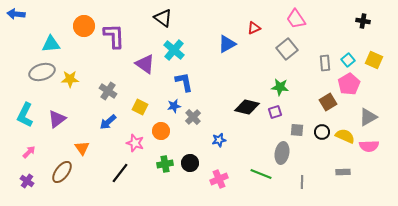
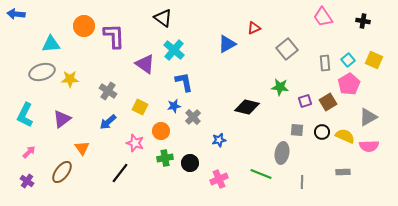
pink trapezoid at (296, 19): moved 27 px right, 2 px up
purple square at (275, 112): moved 30 px right, 11 px up
purple triangle at (57, 119): moved 5 px right
green cross at (165, 164): moved 6 px up
